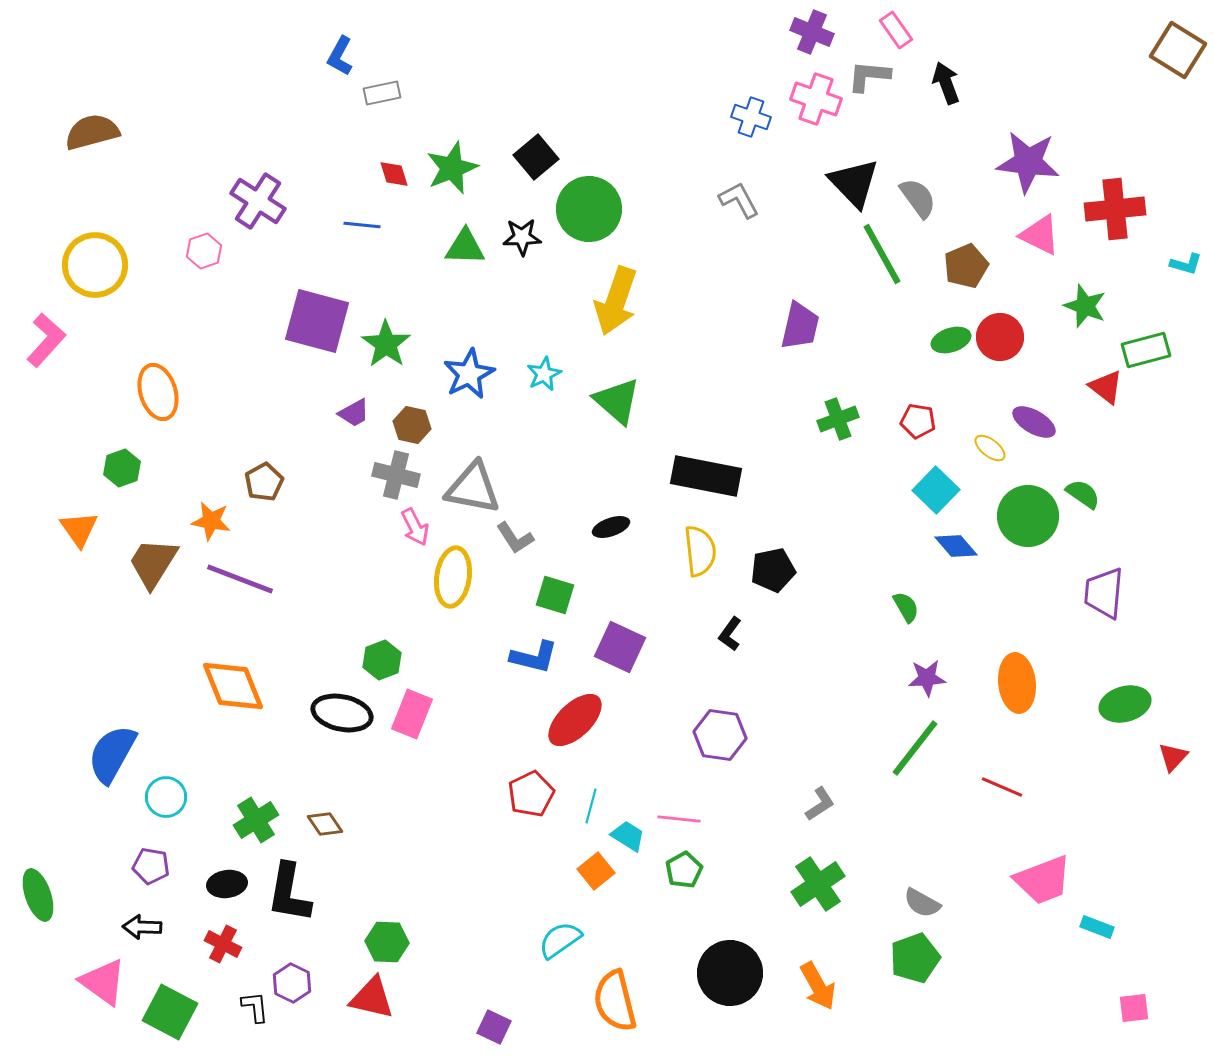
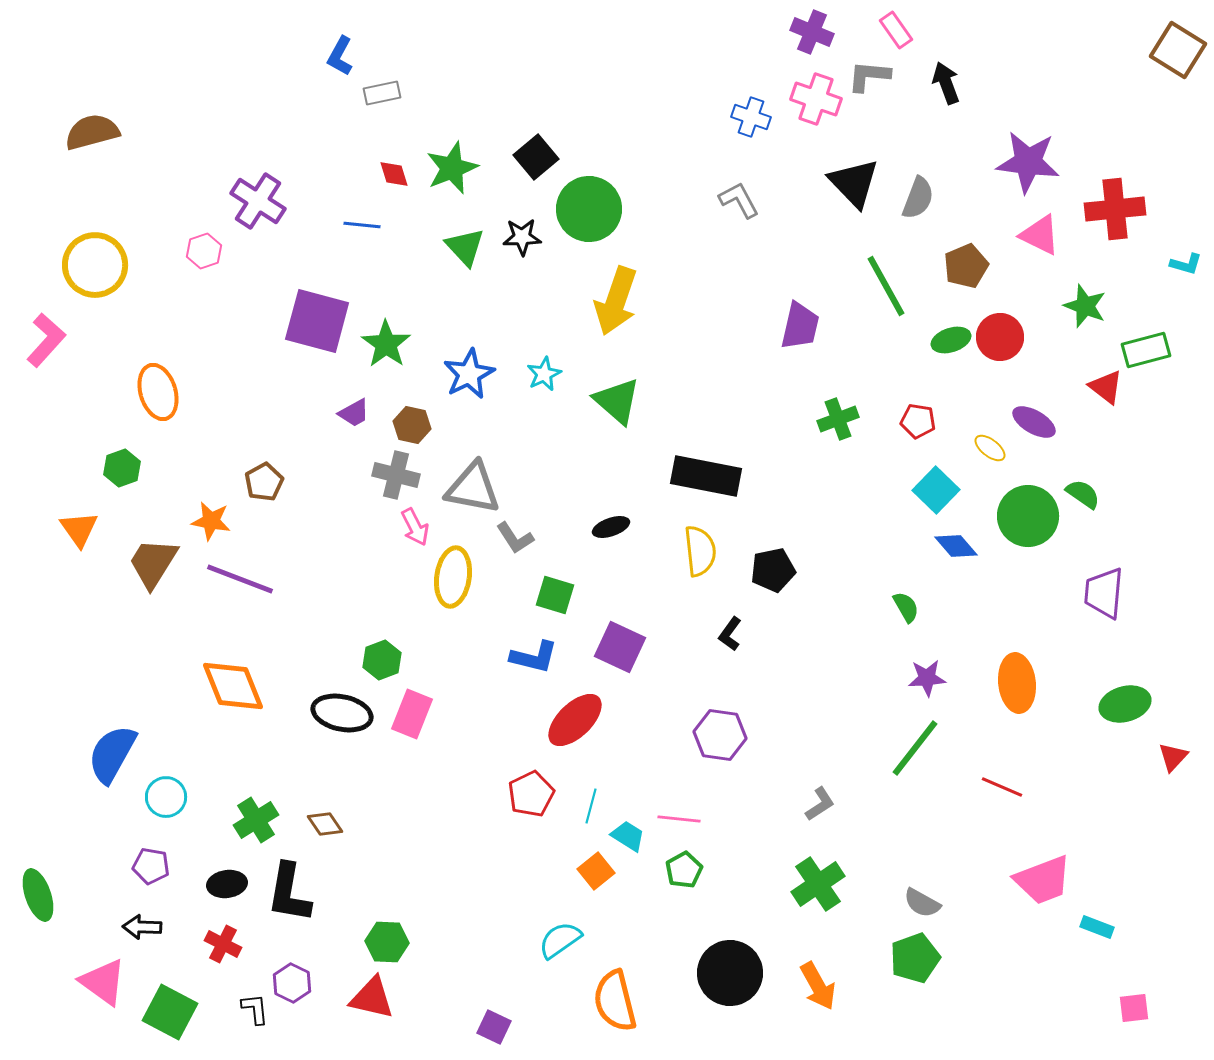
gray semicircle at (918, 198): rotated 57 degrees clockwise
green triangle at (465, 247): rotated 45 degrees clockwise
green line at (882, 254): moved 4 px right, 32 px down
black L-shape at (255, 1007): moved 2 px down
